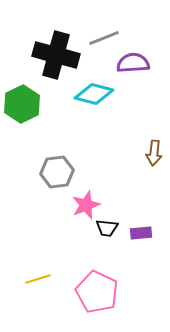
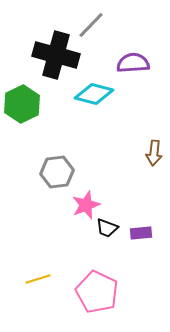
gray line: moved 13 px left, 13 px up; rotated 24 degrees counterclockwise
black trapezoid: rotated 15 degrees clockwise
